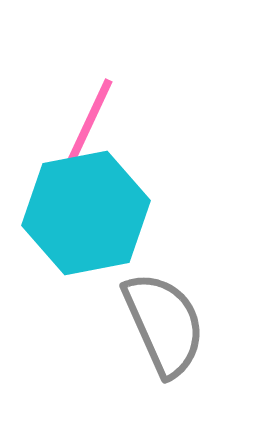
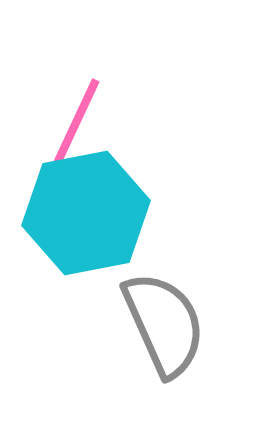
pink line: moved 13 px left
